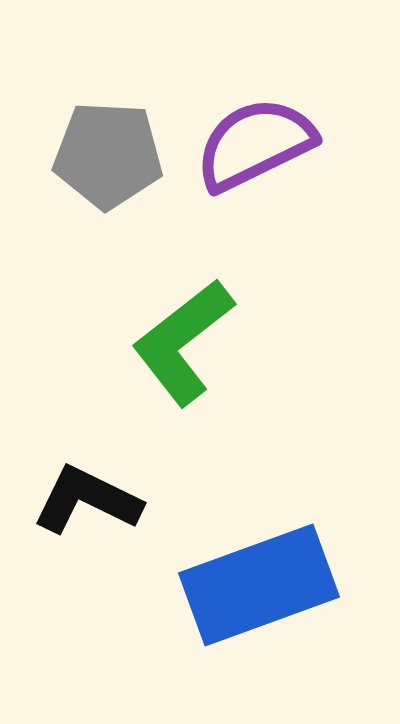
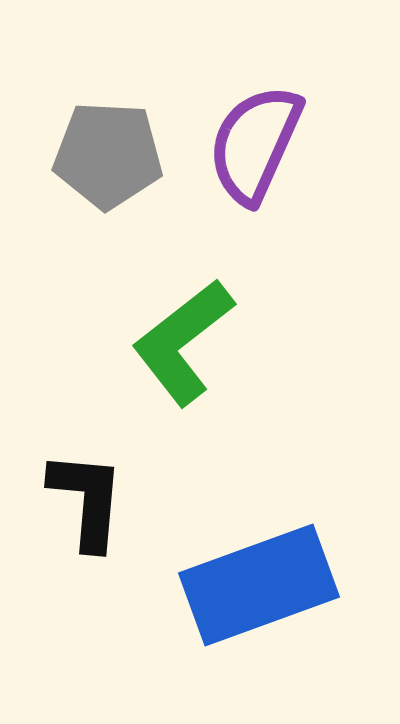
purple semicircle: rotated 40 degrees counterclockwise
black L-shape: rotated 69 degrees clockwise
